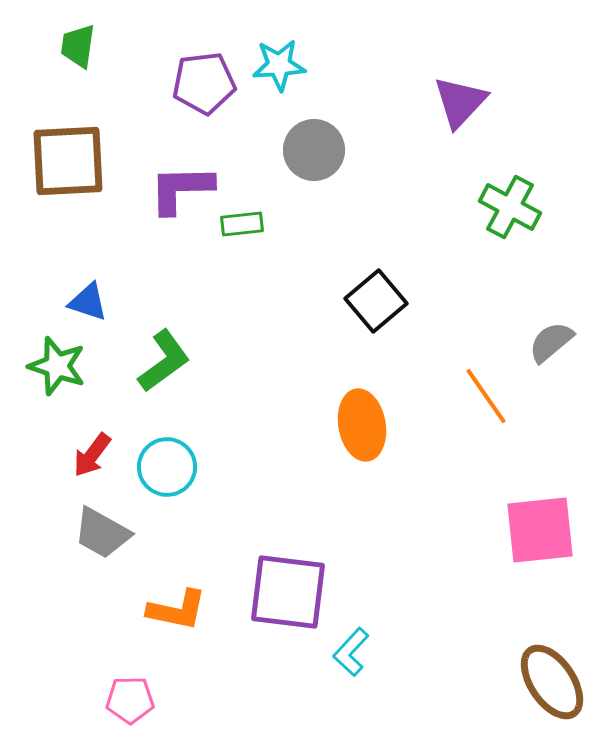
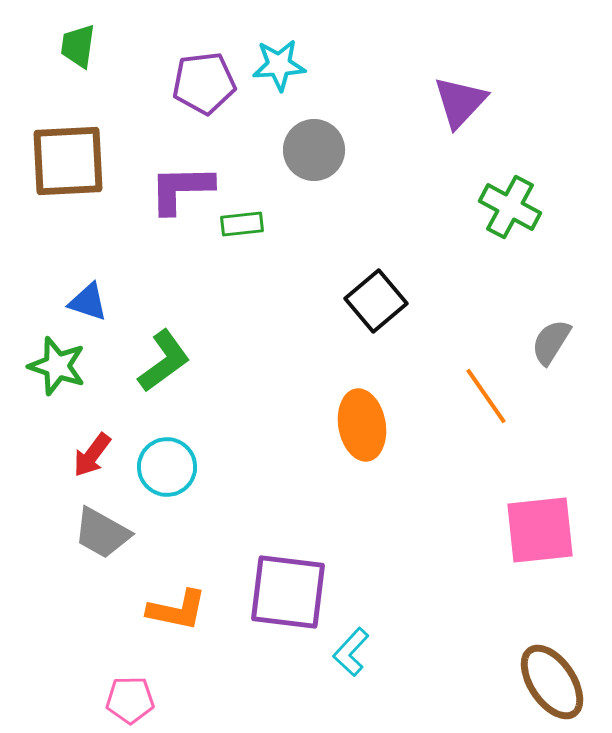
gray semicircle: rotated 18 degrees counterclockwise
